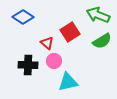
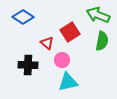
green semicircle: rotated 48 degrees counterclockwise
pink circle: moved 8 px right, 1 px up
